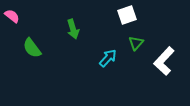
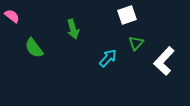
green semicircle: moved 2 px right
